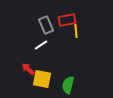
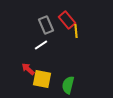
red rectangle: rotated 60 degrees clockwise
